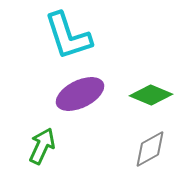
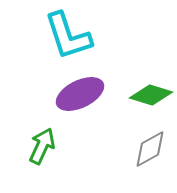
green diamond: rotated 6 degrees counterclockwise
